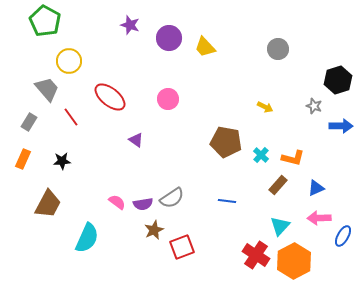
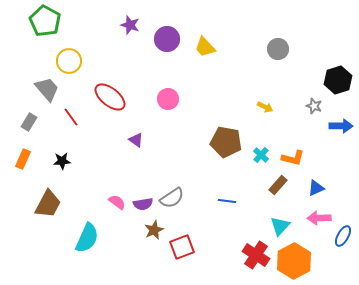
purple circle: moved 2 px left, 1 px down
